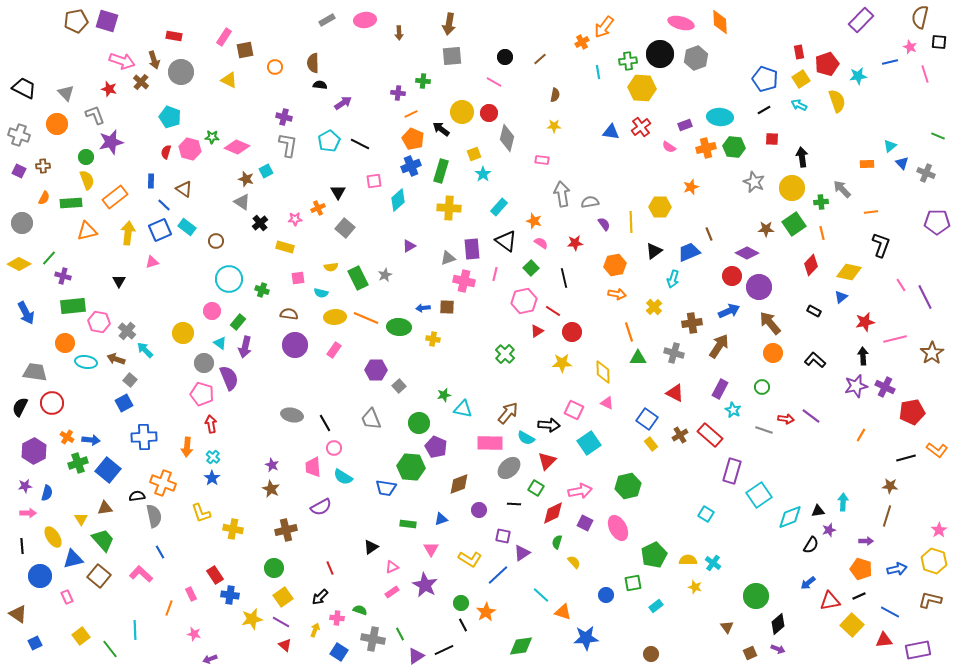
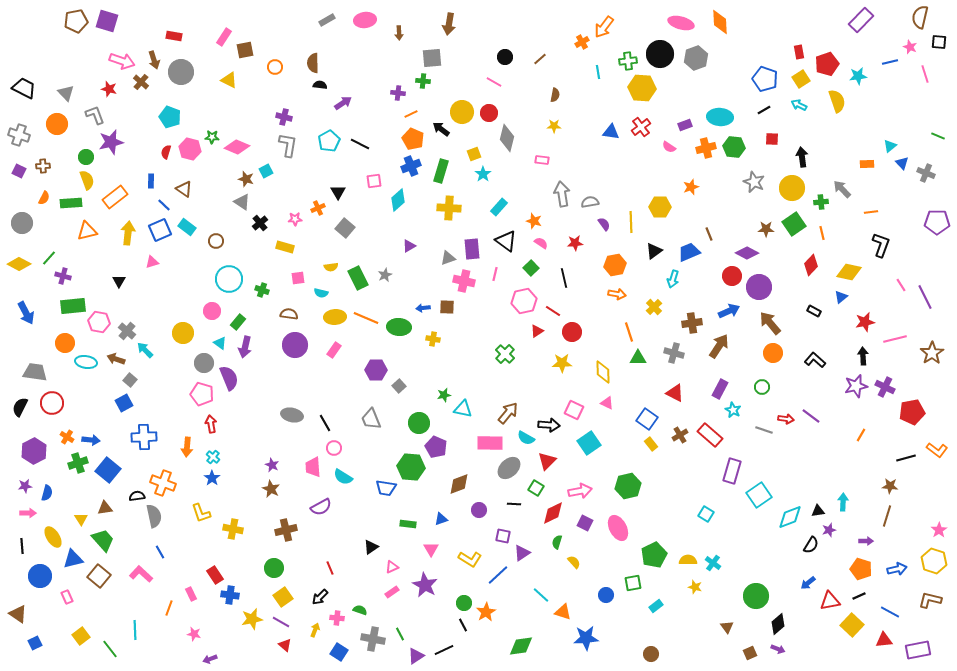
gray square at (452, 56): moved 20 px left, 2 px down
green circle at (461, 603): moved 3 px right
